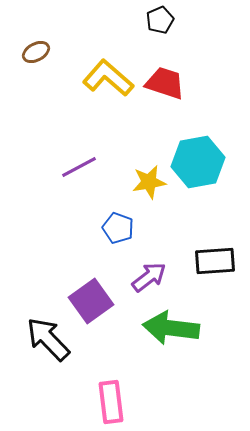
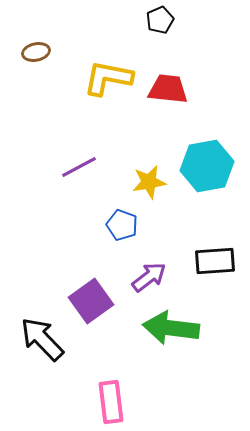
brown ellipse: rotated 16 degrees clockwise
yellow L-shape: rotated 30 degrees counterclockwise
red trapezoid: moved 3 px right, 6 px down; rotated 12 degrees counterclockwise
cyan hexagon: moved 9 px right, 4 px down
blue pentagon: moved 4 px right, 3 px up
black arrow: moved 6 px left
